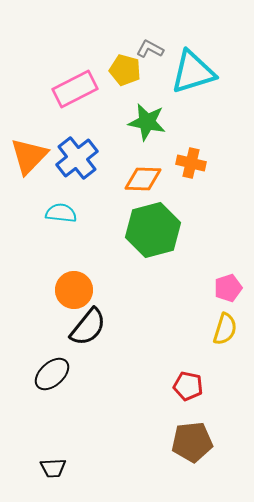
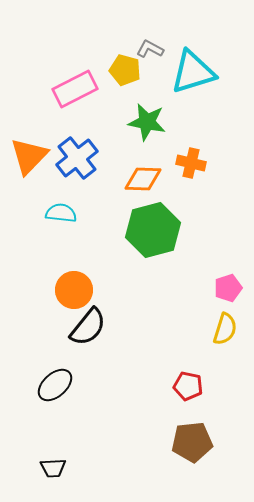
black ellipse: moved 3 px right, 11 px down
